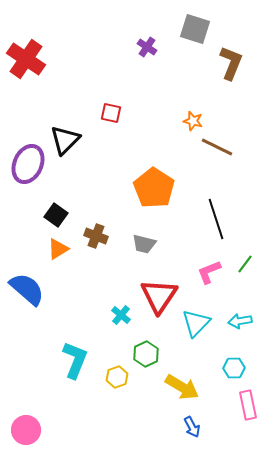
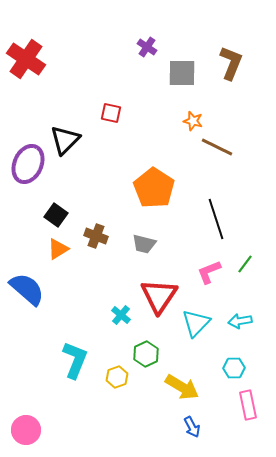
gray square: moved 13 px left, 44 px down; rotated 16 degrees counterclockwise
